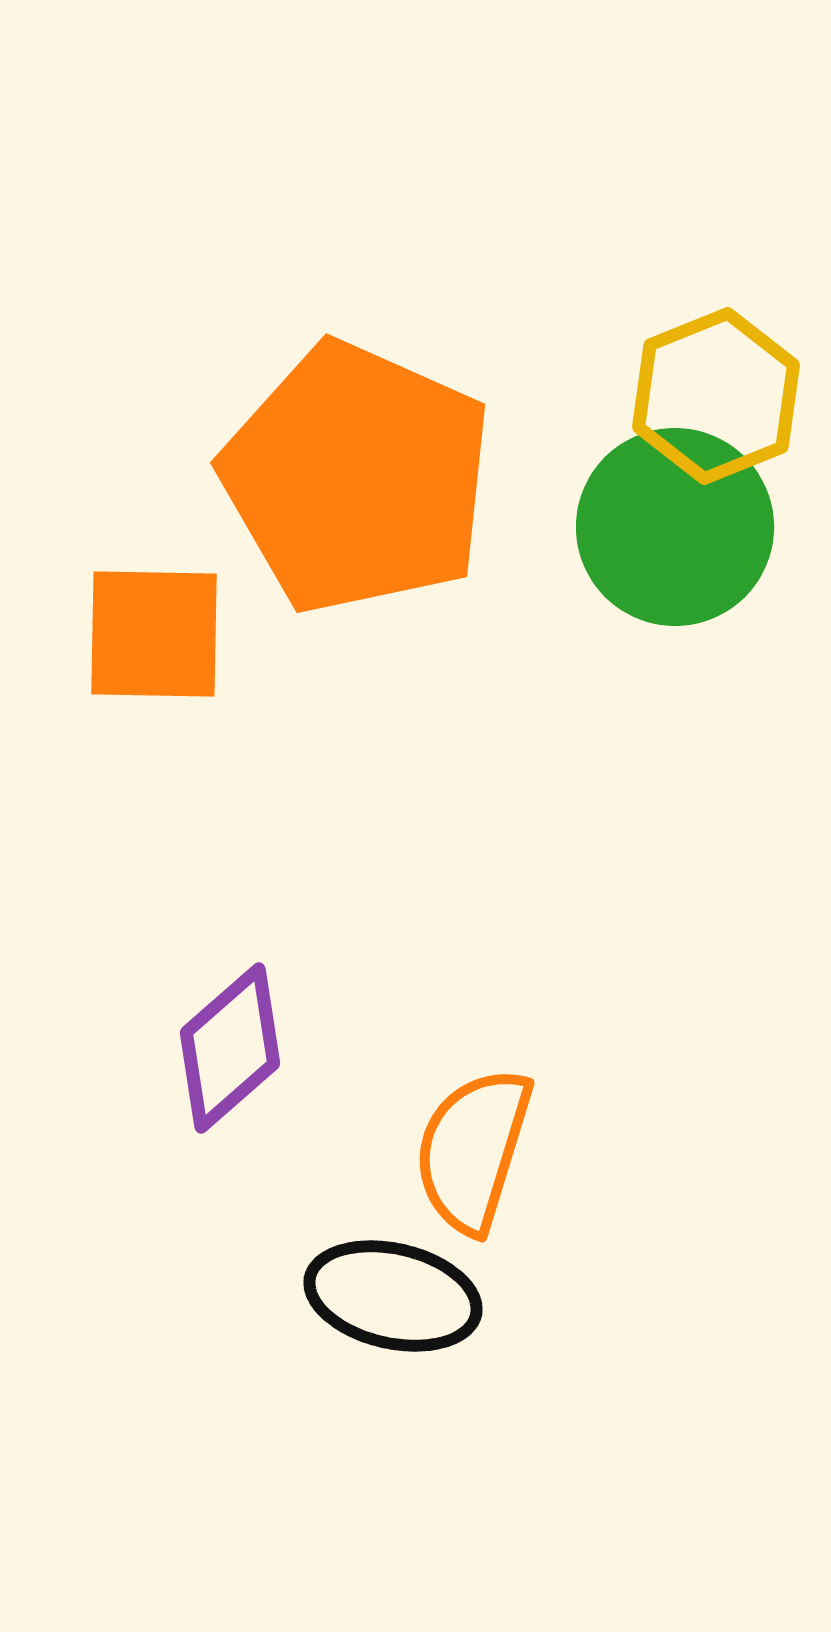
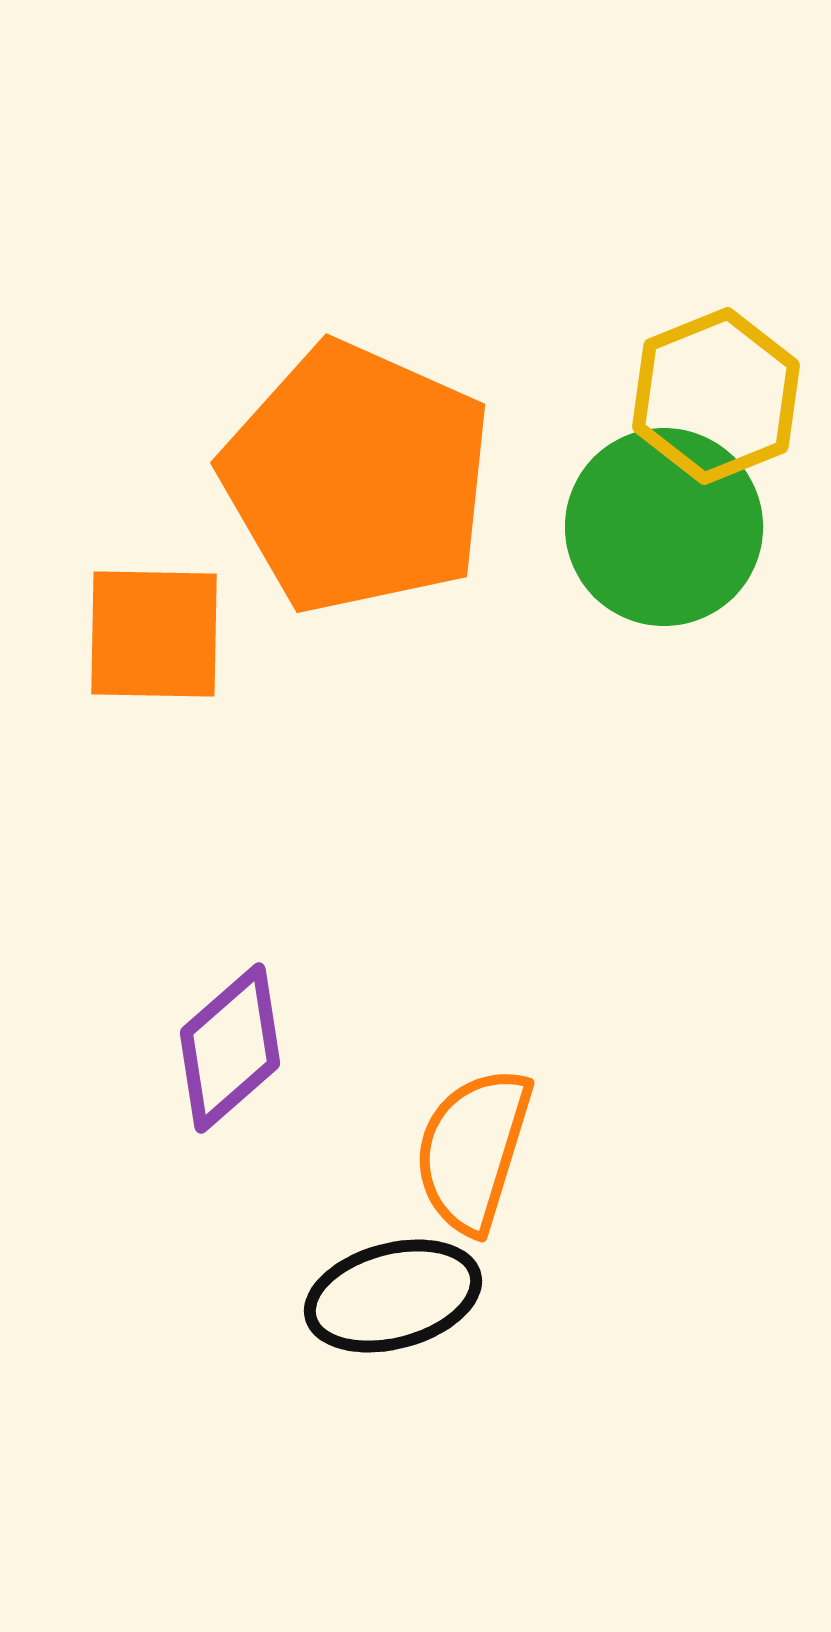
green circle: moved 11 px left
black ellipse: rotated 28 degrees counterclockwise
